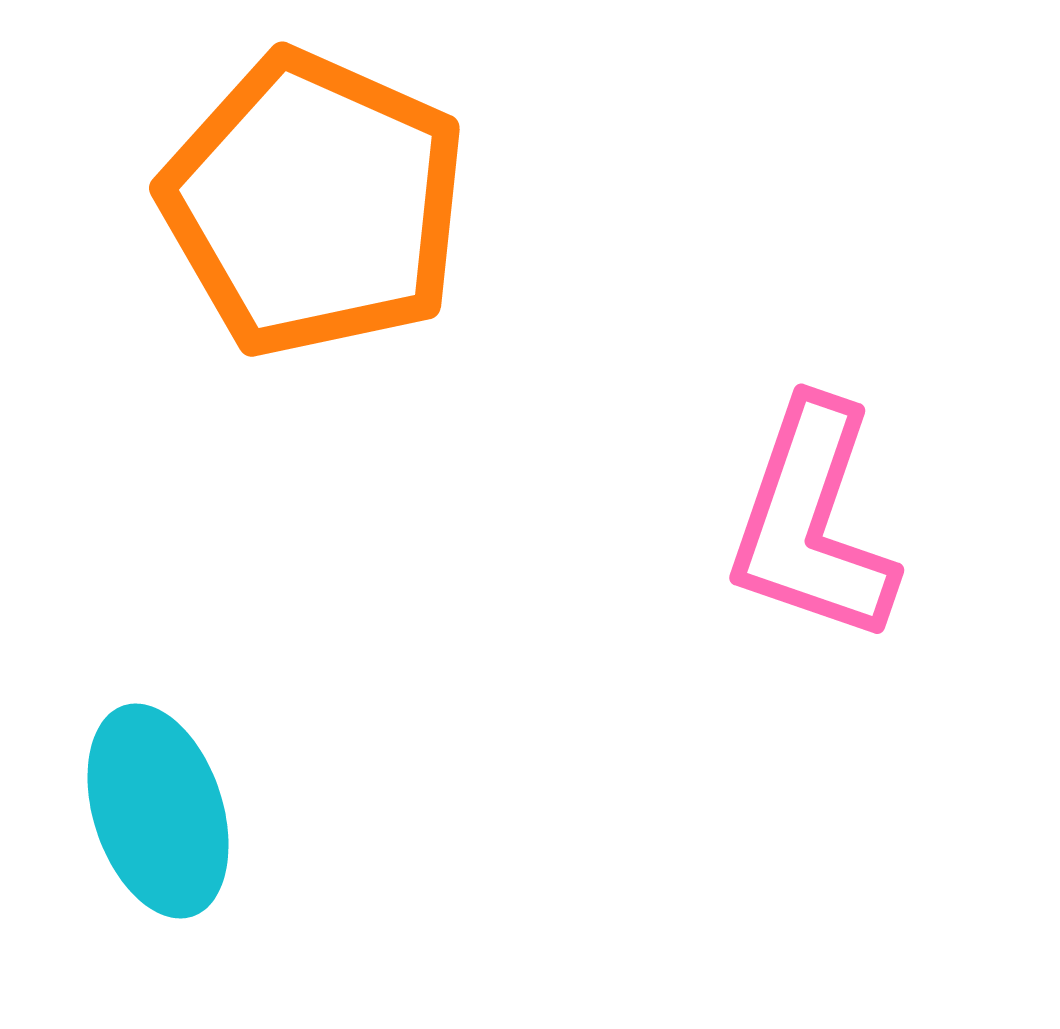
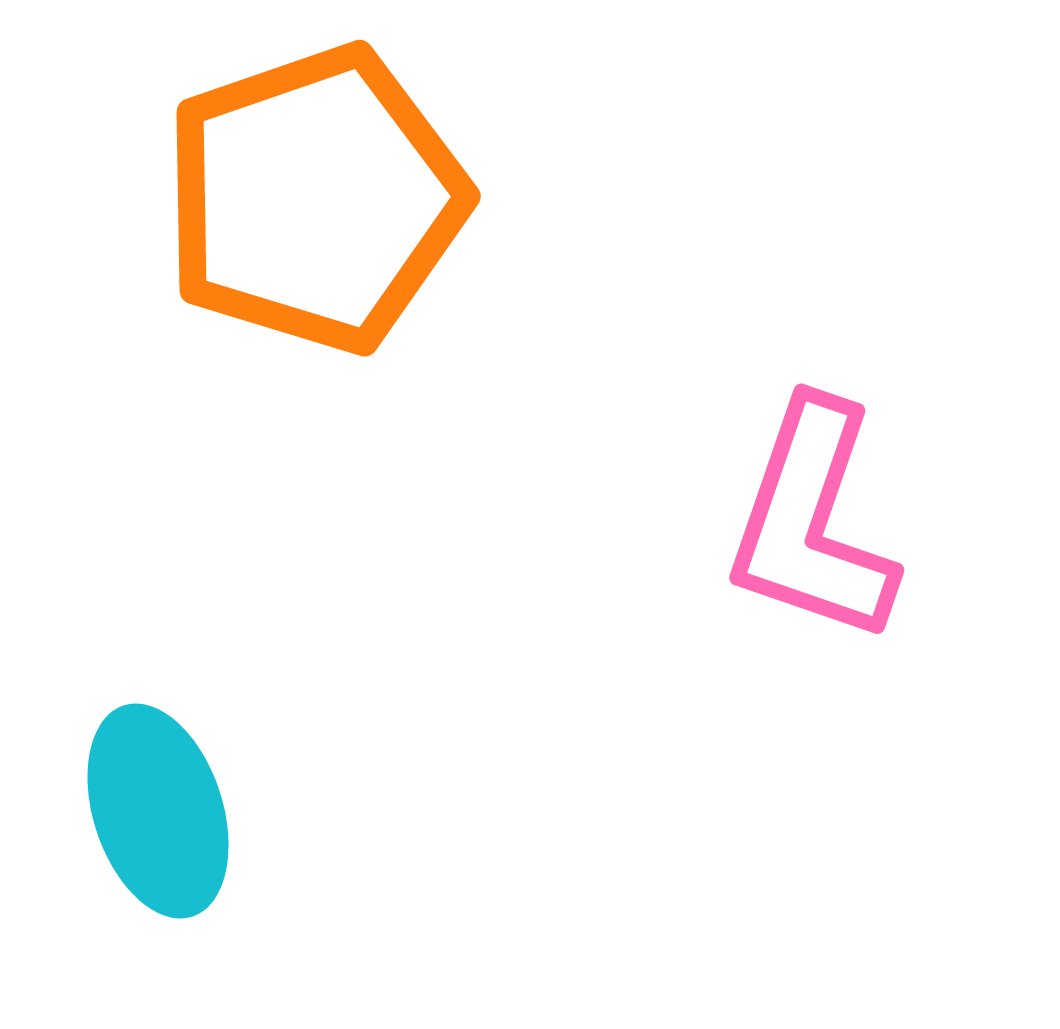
orange pentagon: moved 1 px right, 5 px up; rotated 29 degrees clockwise
